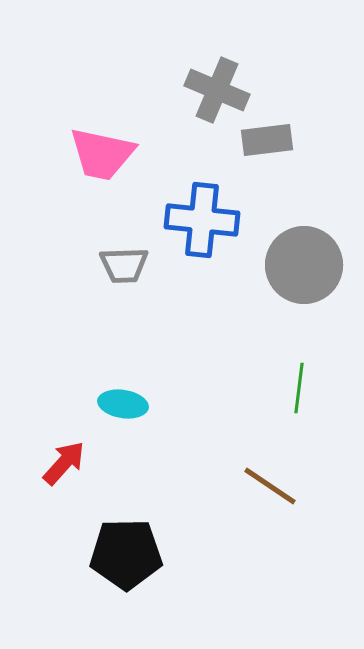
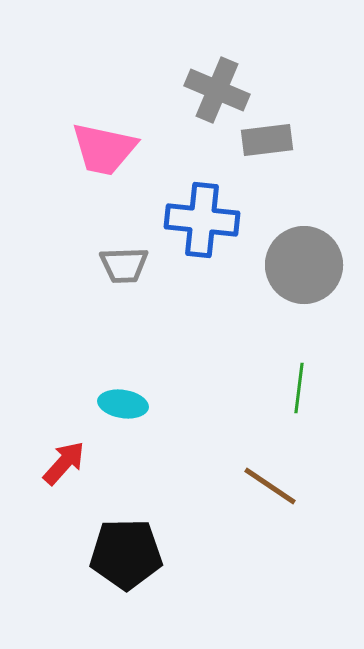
pink trapezoid: moved 2 px right, 5 px up
